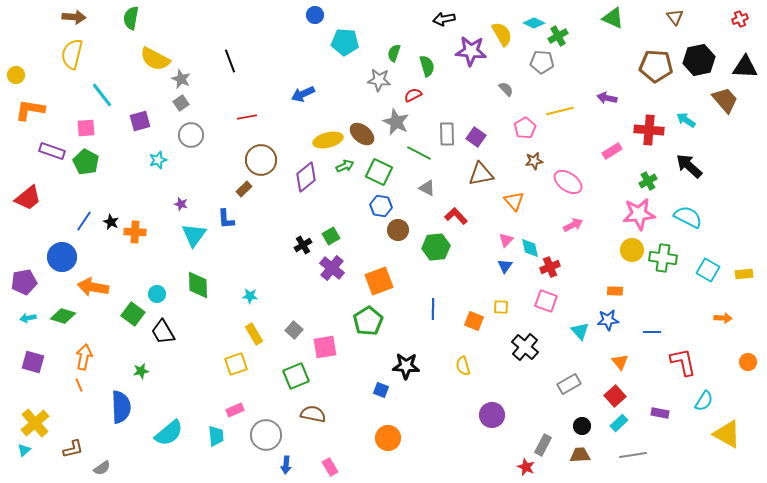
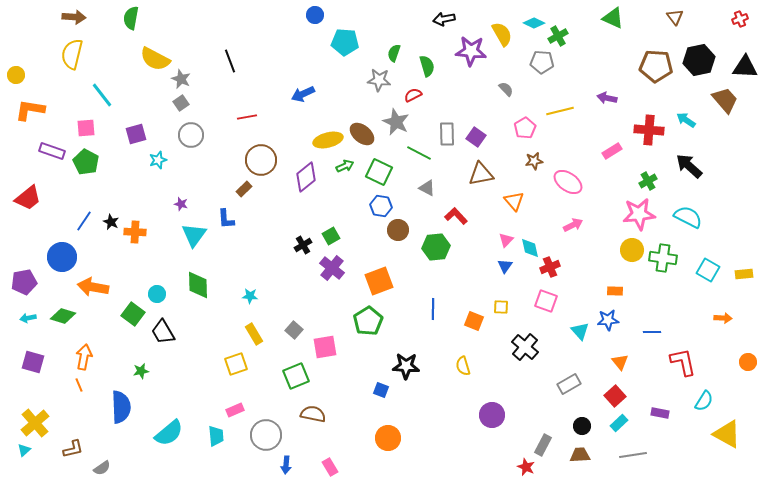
purple square at (140, 121): moved 4 px left, 13 px down
